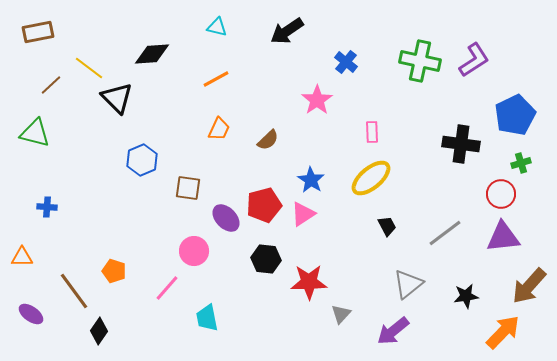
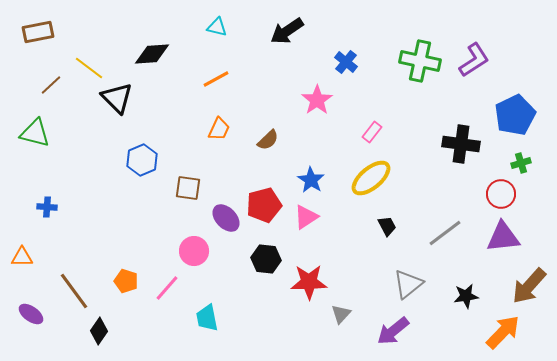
pink rectangle at (372, 132): rotated 40 degrees clockwise
pink triangle at (303, 214): moved 3 px right, 3 px down
orange pentagon at (114, 271): moved 12 px right, 10 px down
